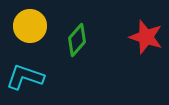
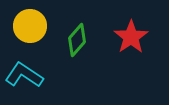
red star: moved 15 px left; rotated 20 degrees clockwise
cyan L-shape: moved 1 px left, 2 px up; rotated 15 degrees clockwise
